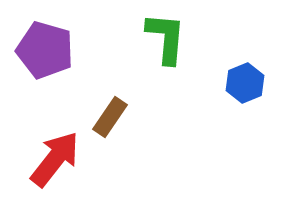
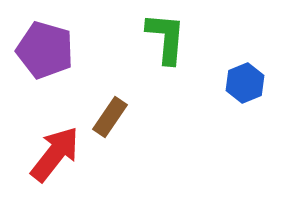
red arrow: moved 5 px up
